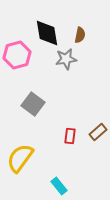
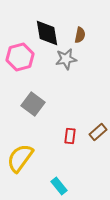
pink hexagon: moved 3 px right, 2 px down
